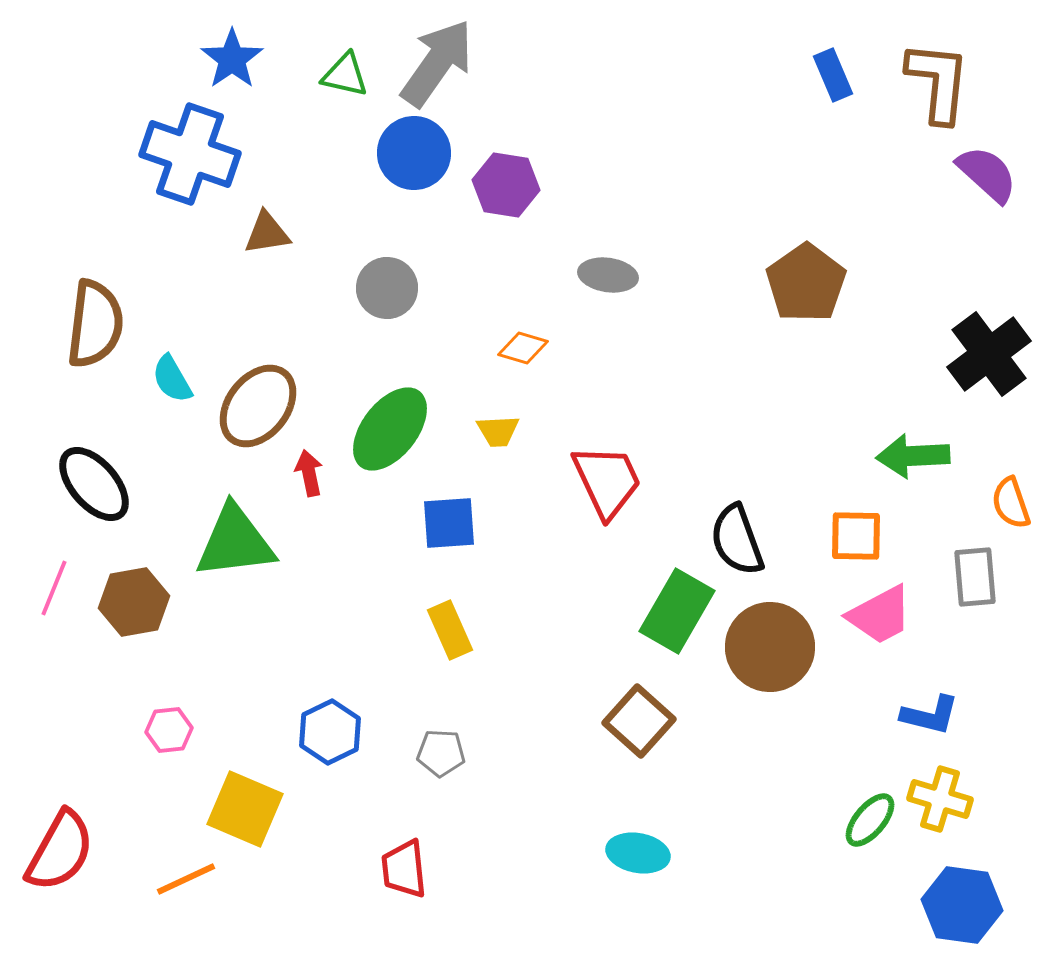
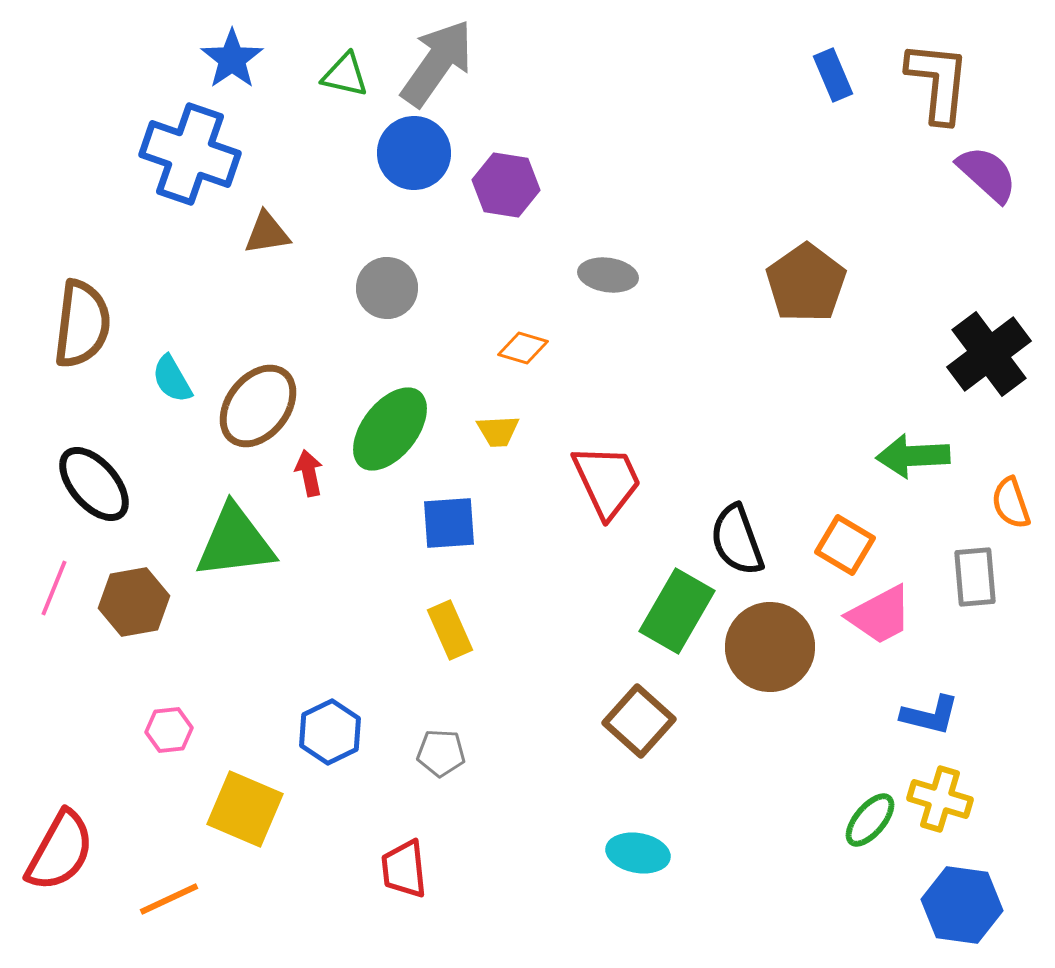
brown semicircle at (95, 324): moved 13 px left
orange square at (856, 536): moved 11 px left, 9 px down; rotated 30 degrees clockwise
orange line at (186, 879): moved 17 px left, 20 px down
